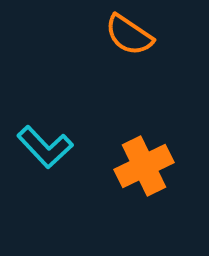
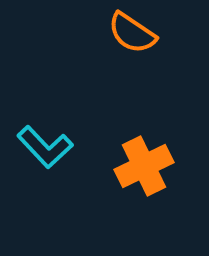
orange semicircle: moved 3 px right, 2 px up
